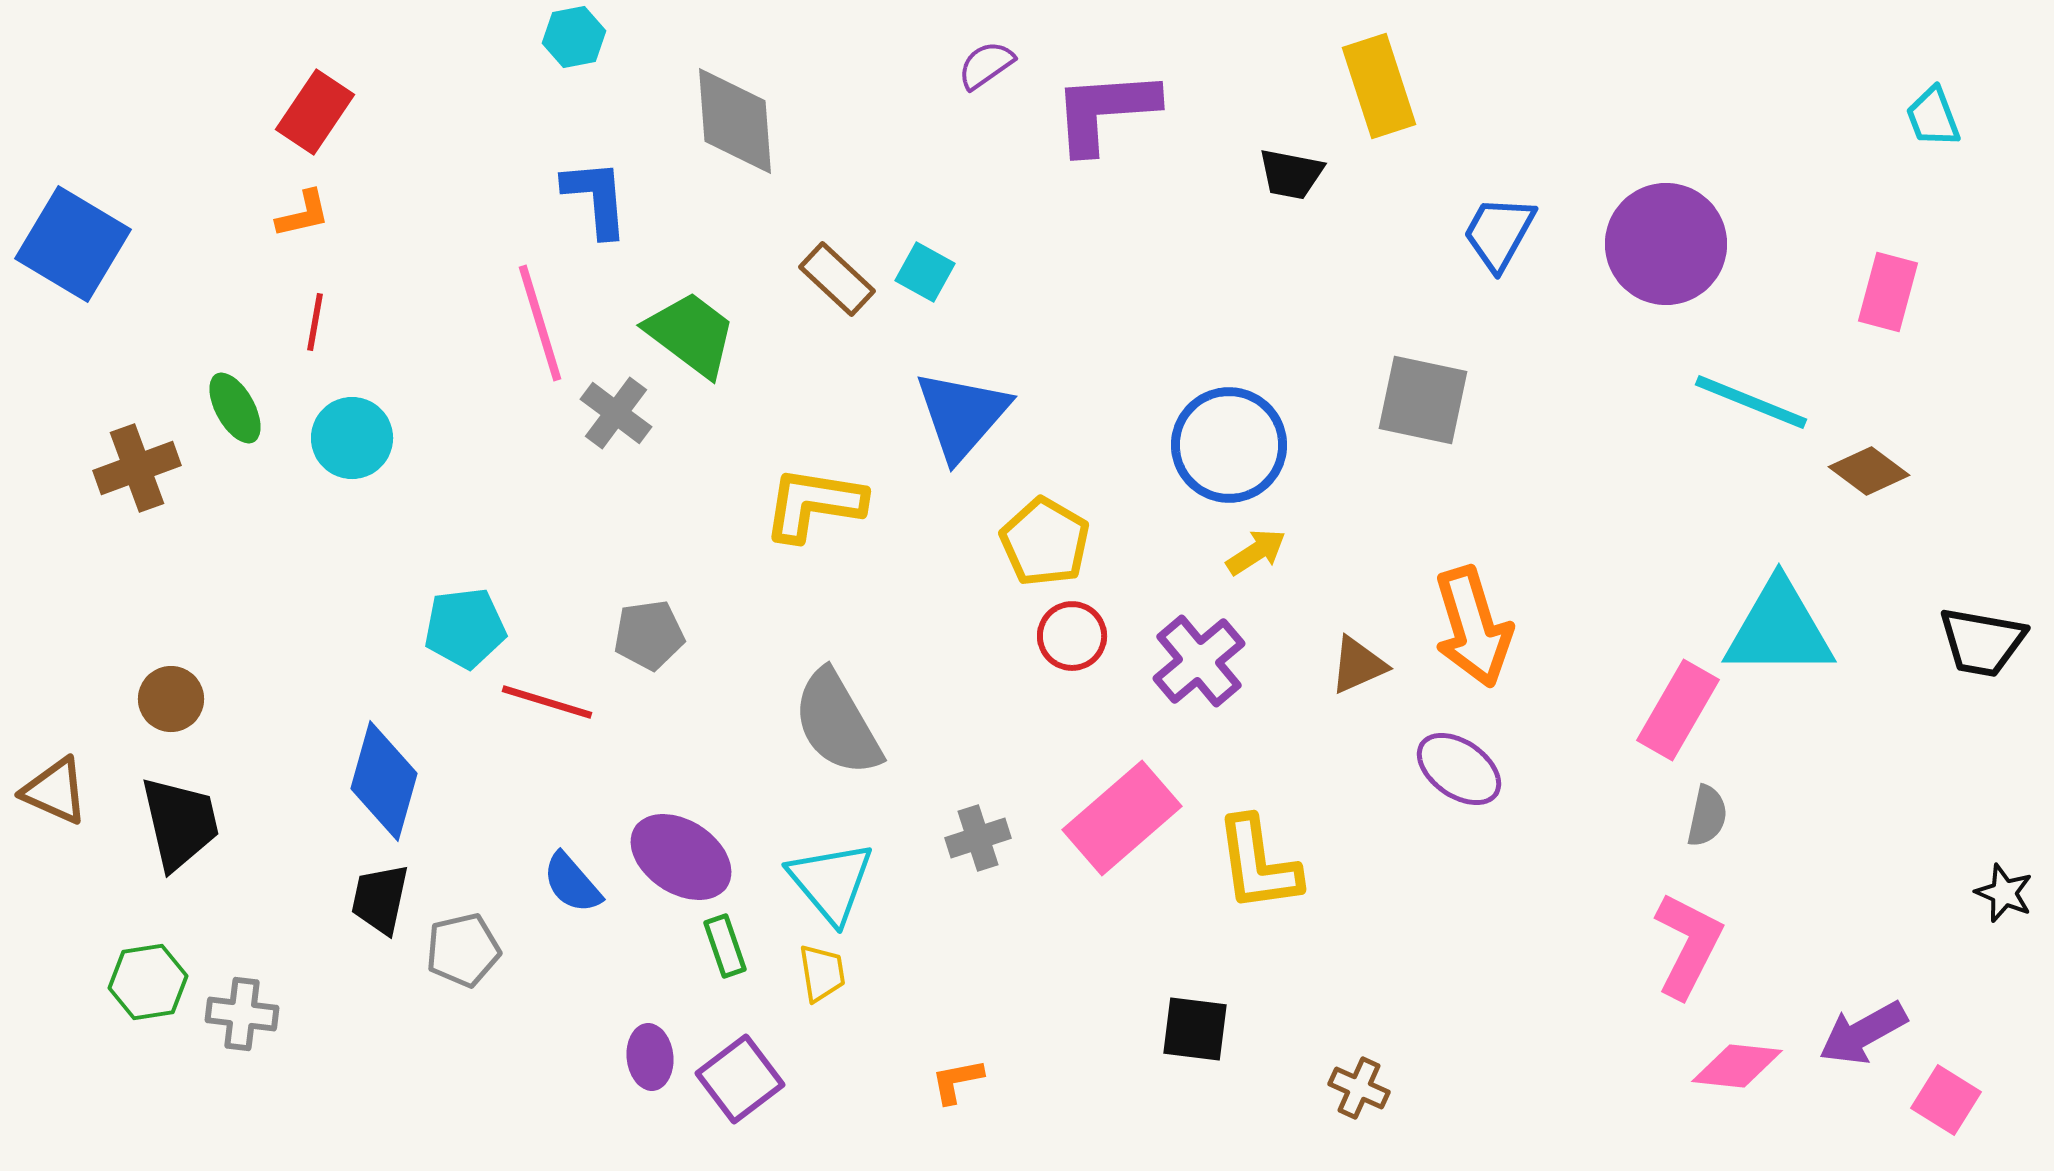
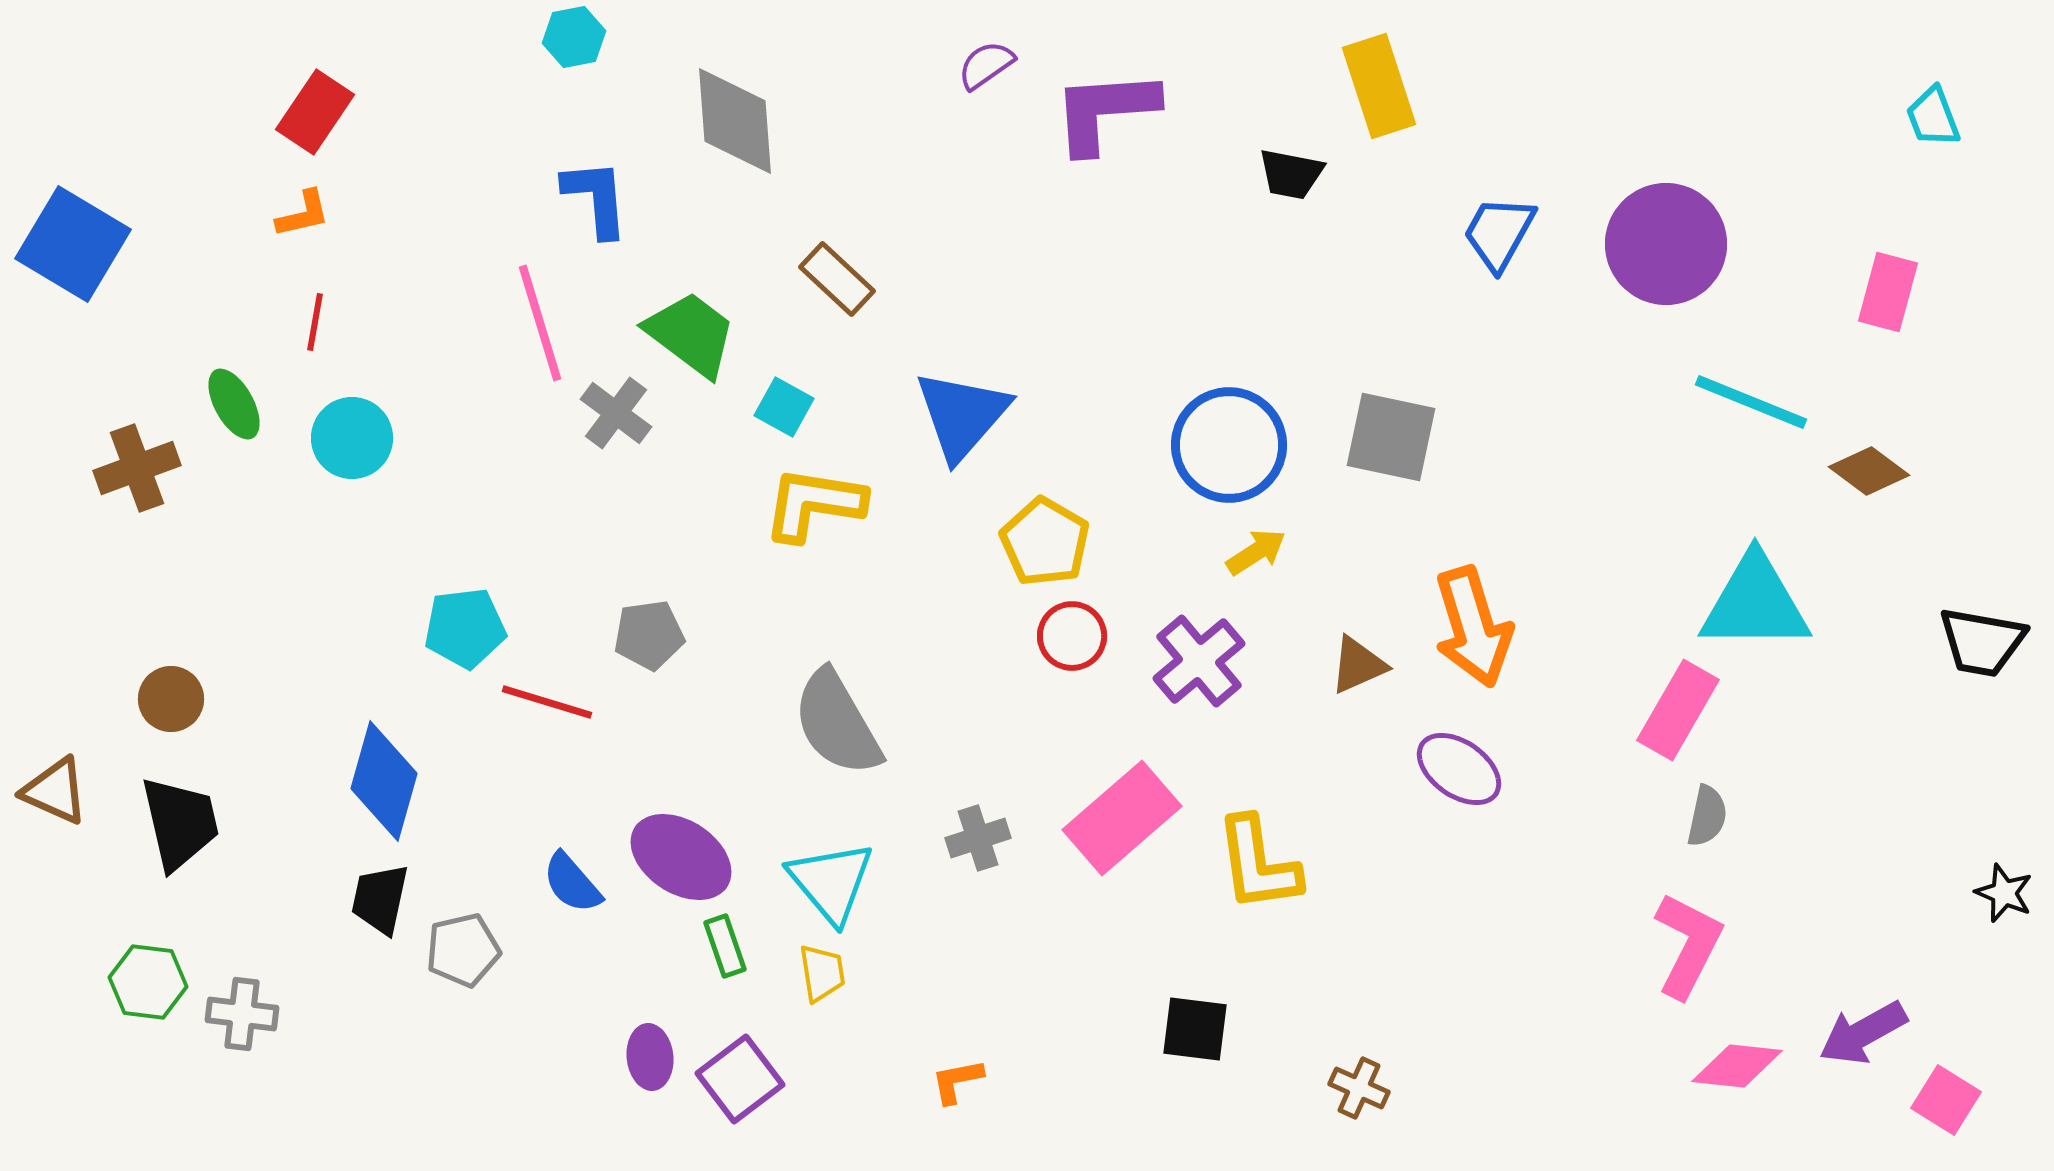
cyan square at (925, 272): moved 141 px left, 135 px down
gray square at (1423, 400): moved 32 px left, 37 px down
green ellipse at (235, 408): moved 1 px left, 4 px up
cyan triangle at (1779, 629): moved 24 px left, 26 px up
green hexagon at (148, 982): rotated 16 degrees clockwise
